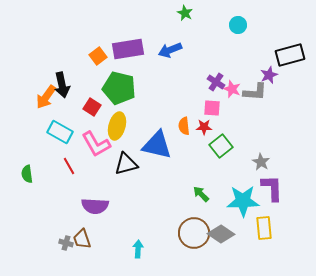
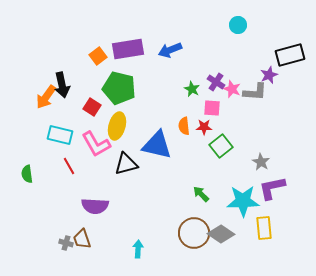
green star: moved 7 px right, 76 px down
cyan rectangle: moved 3 px down; rotated 15 degrees counterclockwise
purple L-shape: rotated 100 degrees counterclockwise
